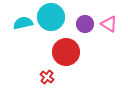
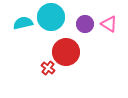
red cross: moved 1 px right, 9 px up
